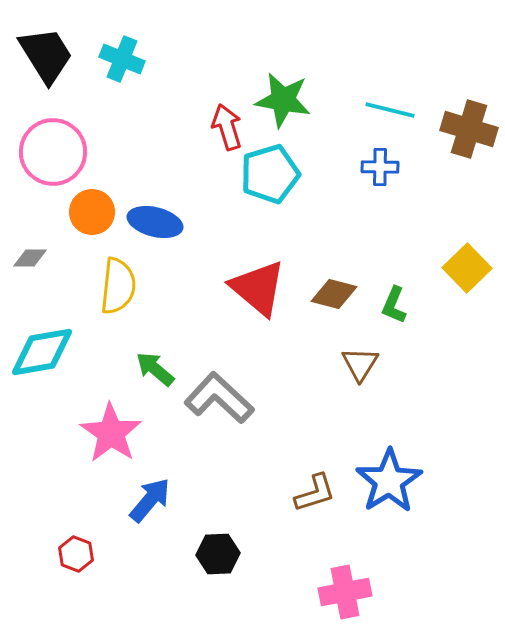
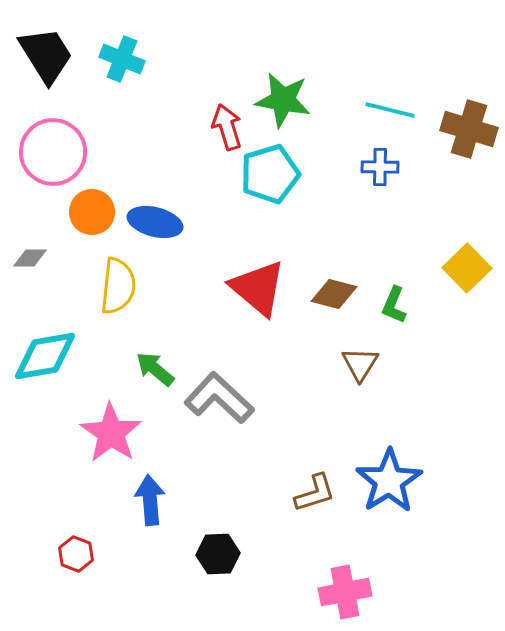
cyan diamond: moved 3 px right, 4 px down
blue arrow: rotated 45 degrees counterclockwise
